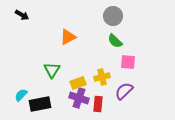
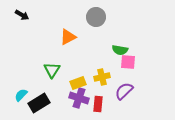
gray circle: moved 17 px left, 1 px down
green semicircle: moved 5 px right, 9 px down; rotated 35 degrees counterclockwise
black rectangle: moved 1 px left, 1 px up; rotated 20 degrees counterclockwise
